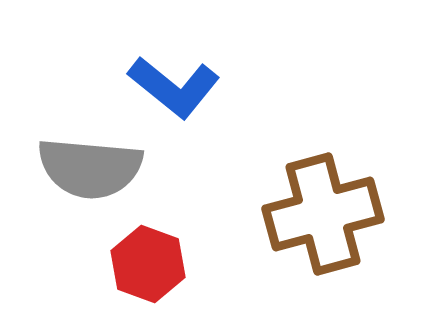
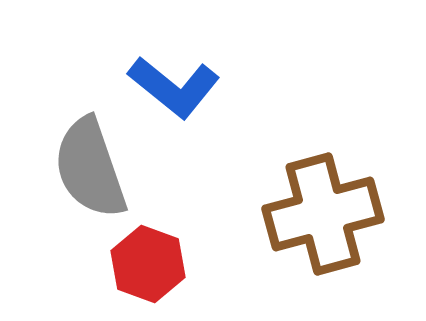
gray semicircle: rotated 66 degrees clockwise
